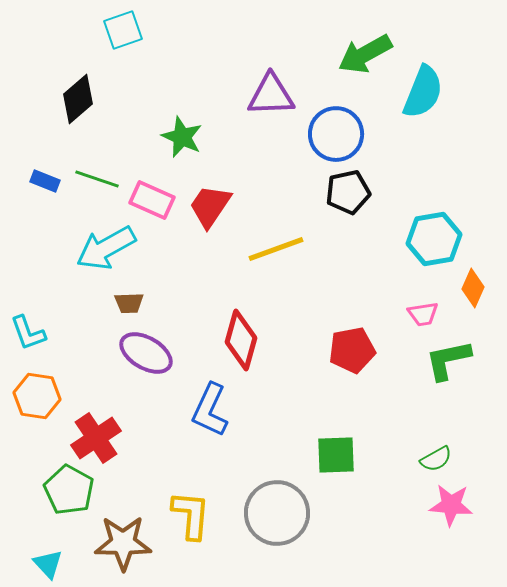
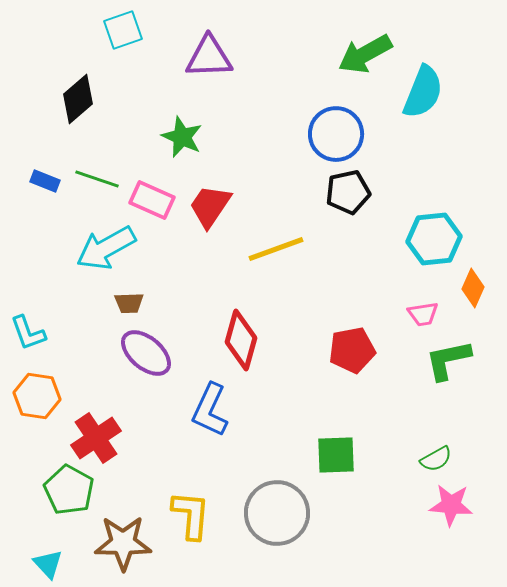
purple triangle: moved 62 px left, 38 px up
cyan hexagon: rotated 4 degrees clockwise
purple ellipse: rotated 10 degrees clockwise
